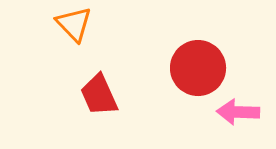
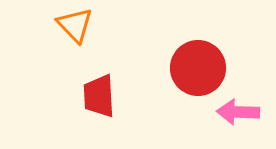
orange triangle: moved 1 px right, 1 px down
red trapezoid: moved 1 px down; rotated 21 degrees clockwise
